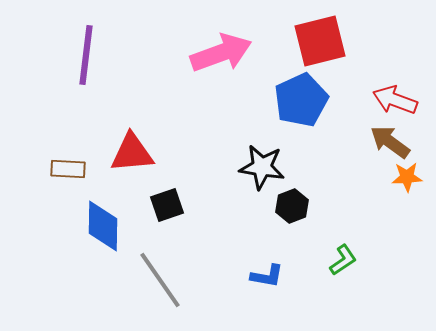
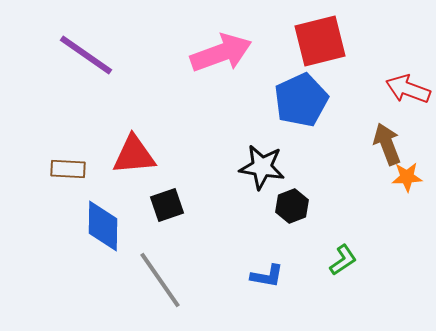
purple line: rotated 62 degrees counterclockwise
red arrow: moved 13 px right, 11 px up
brown arrow: moved 3 px left, 2 px down; rotated 33 degrees clockwise
red triangle: moved 2 px right, 2 px down
